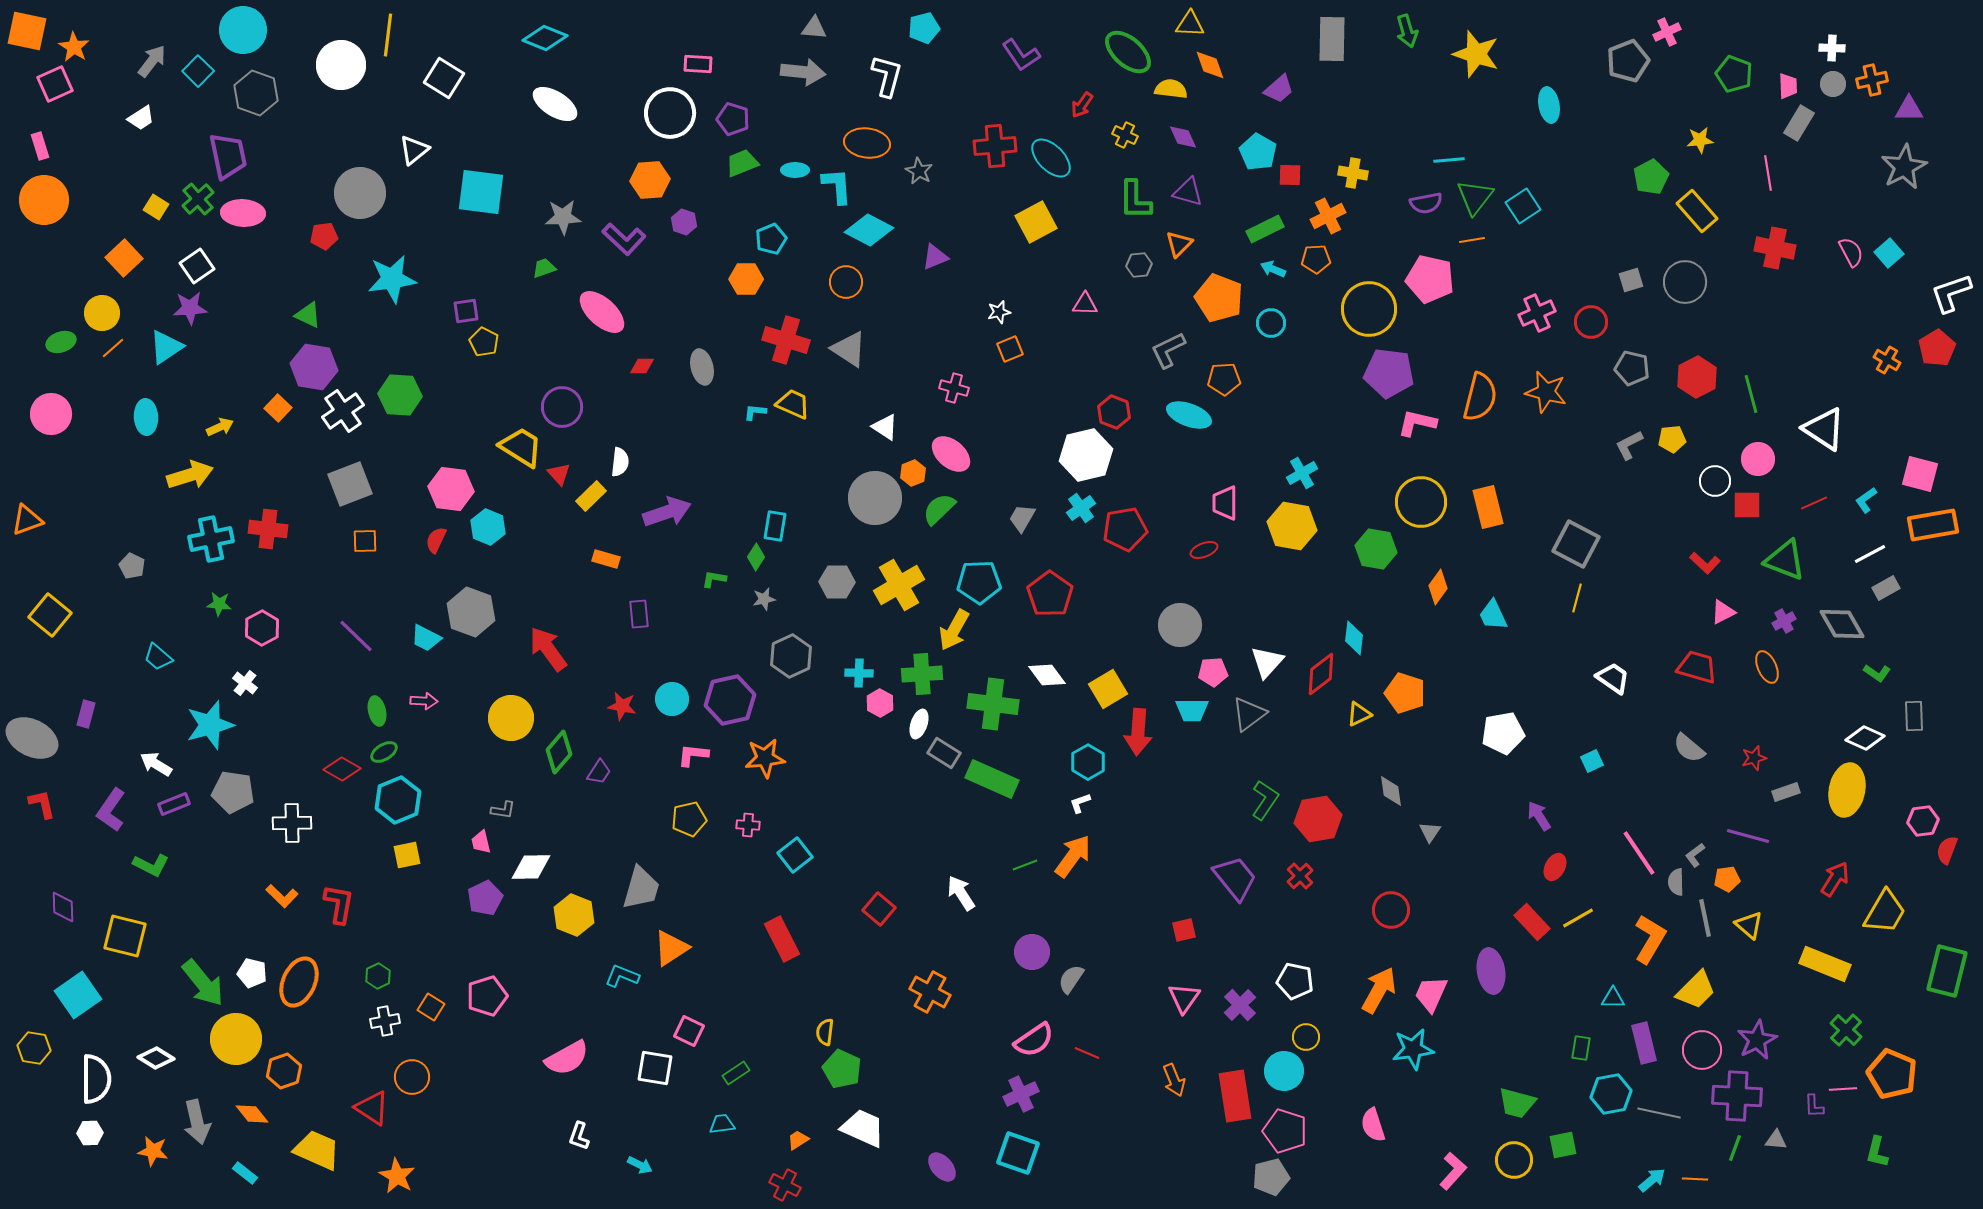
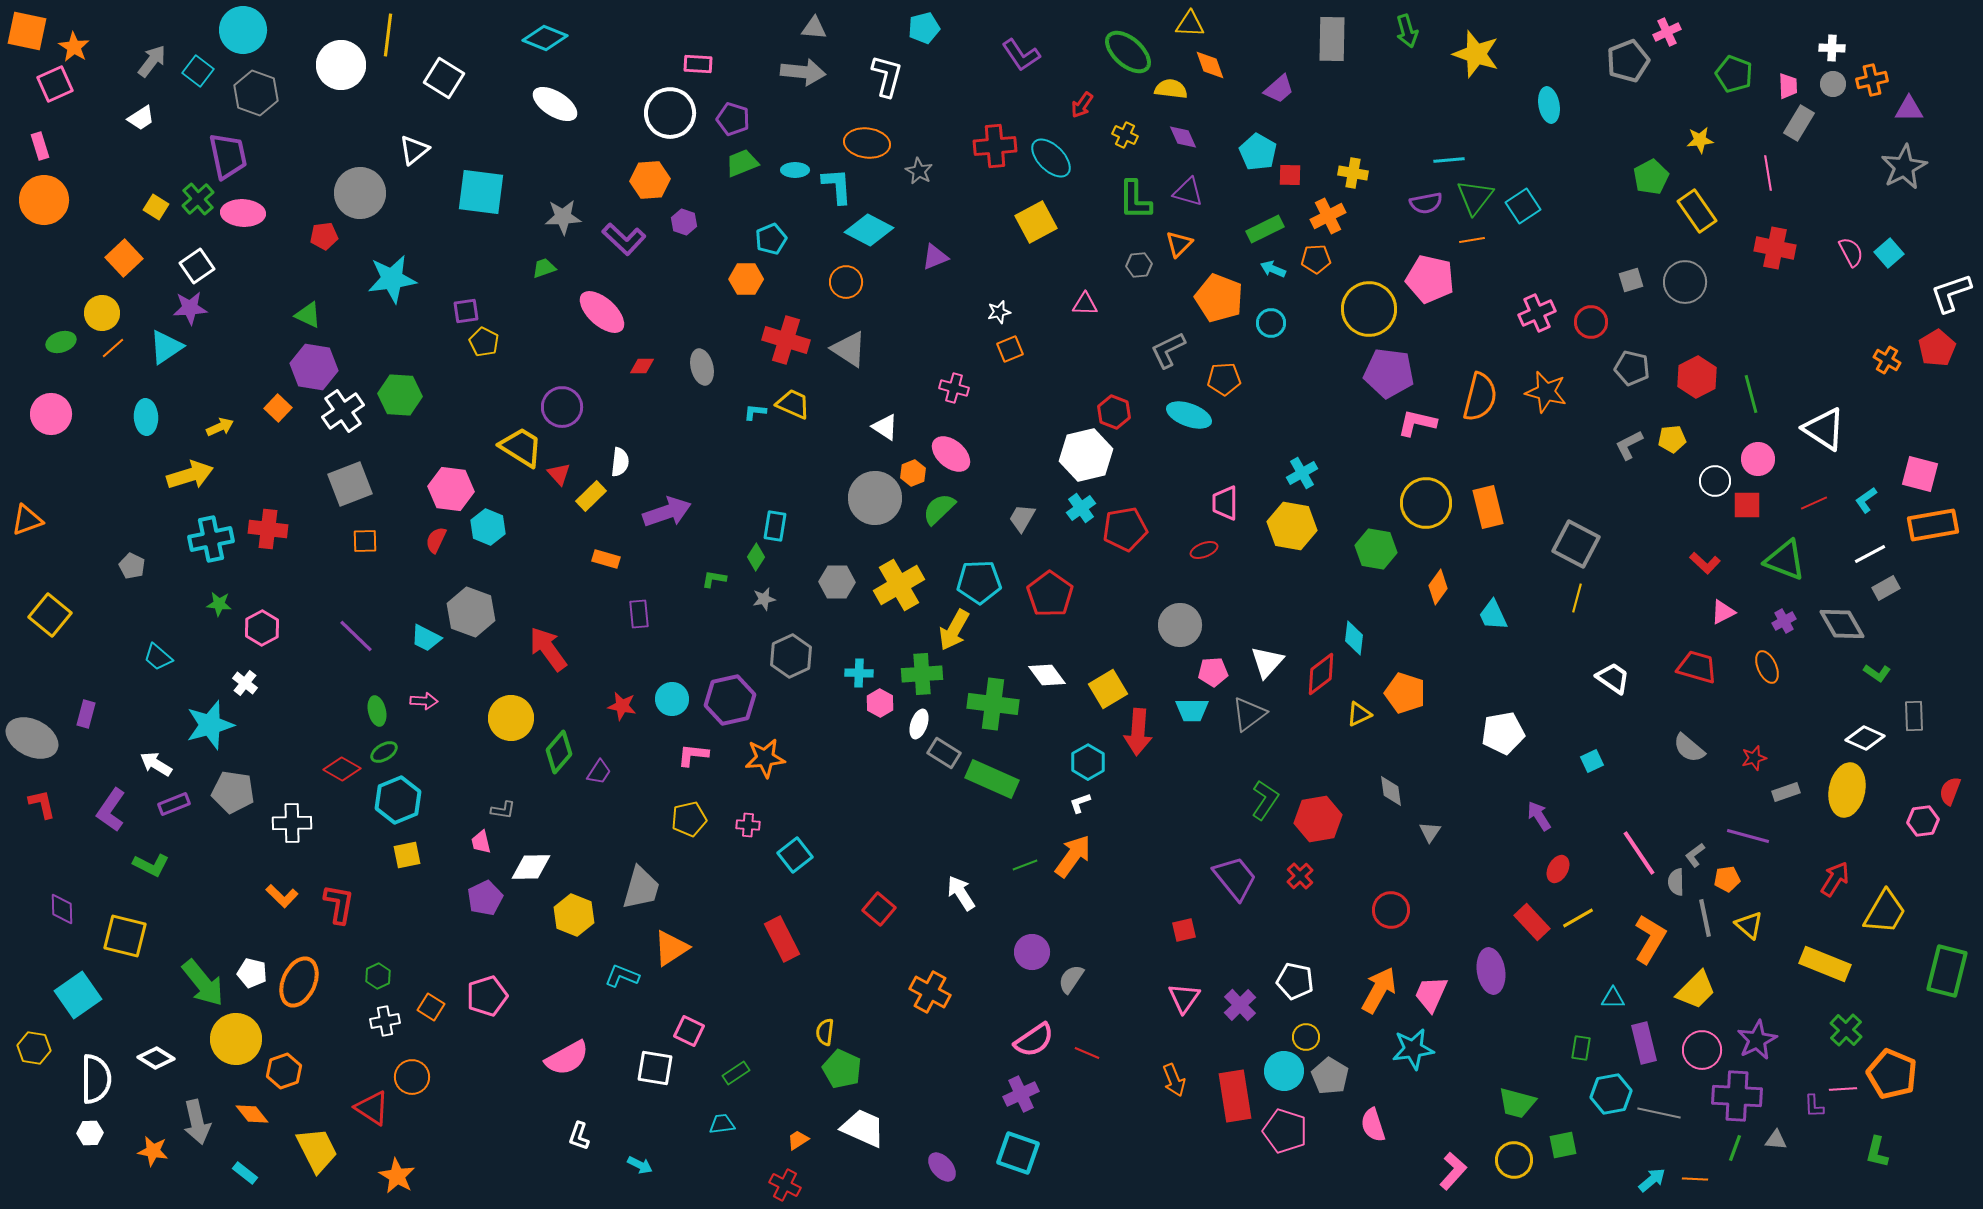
cyan square at (198, 71): rotated 8 degrees counterclockwise
yellow rectangle at (1697, 211): rotated 6 degrees clockwise
yellow circle at (1421, 502): moved 5 px right, 1 px down
red semicircle at (1947, 850): moved 3 px right, 59 px up
red ellipse at (1555, 867): moved 3 px right, 2 px down
purple diamond at (63, 907): moved 1 px left, 2 px down
yellow trapezoid at (317, 1150): rotated 39 degrees clockwise
gray pentagon at (1271, 1177): moved 59 px right, 101 px up; rotated 27 degrees counterclockwise
